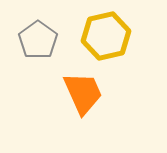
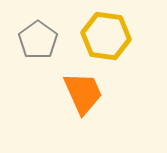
yellow hexagon: rotated 21 degrees clockwise
